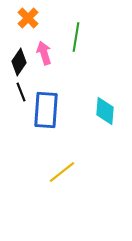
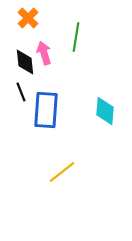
black diamond: moved 6 px right; rotated 40 degrees counterclockwise
